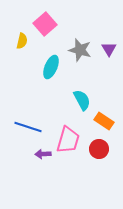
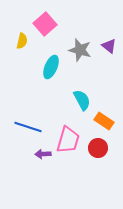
purple triangle: moved 3 px up; rotated 21 degrees counterclockwise
red circle: moved 1 px left, 1 px up
